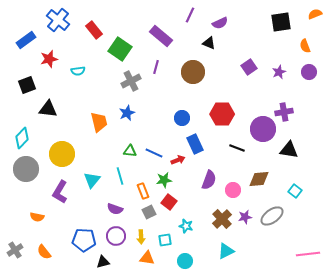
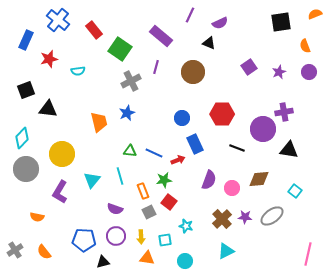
blue rectangle at (26, 40): rotated 30 degrees counterclockwise
black square at (27, 85): moved 1 px left, 5 px down
pink circle at (233, 190): moved 1 px left, 2 px up
purple star at (245, 217): rotated 16 degrees clockwise
pink line at (308, 254): rotated 70 degrees counterclockwise
